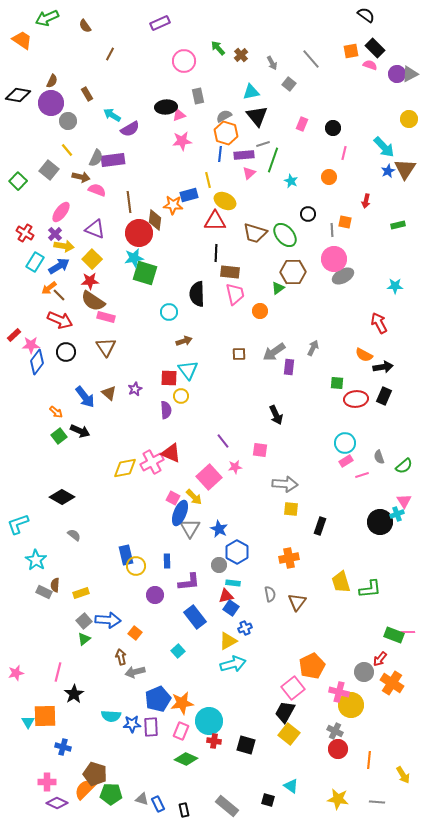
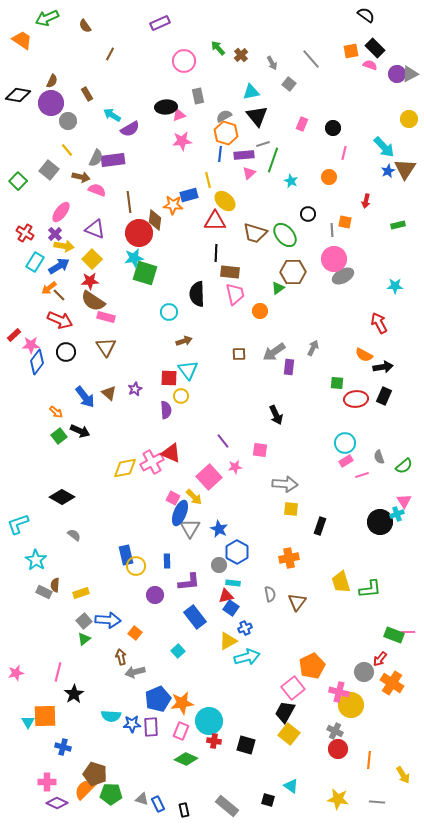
yellow ellipse at (225, 201): rotated 15 degrees clockwise
cyan arrow at (233, 664): moved 14 px right, 7 px up
